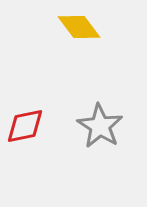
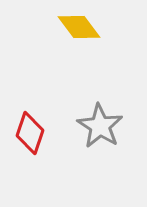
red diamond: moved 5 px right, 7 px down; rotated 60 degrees counterclockwise
